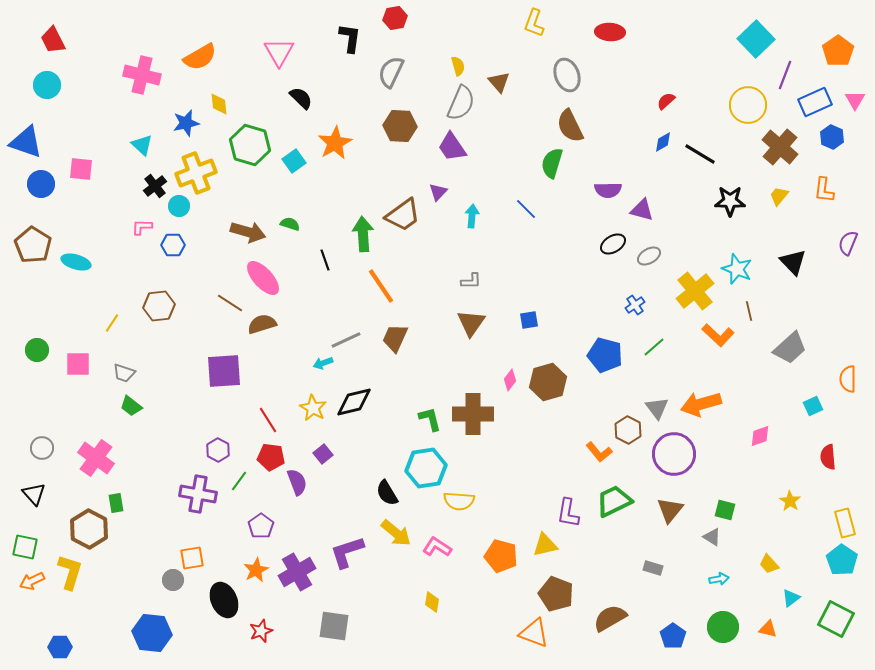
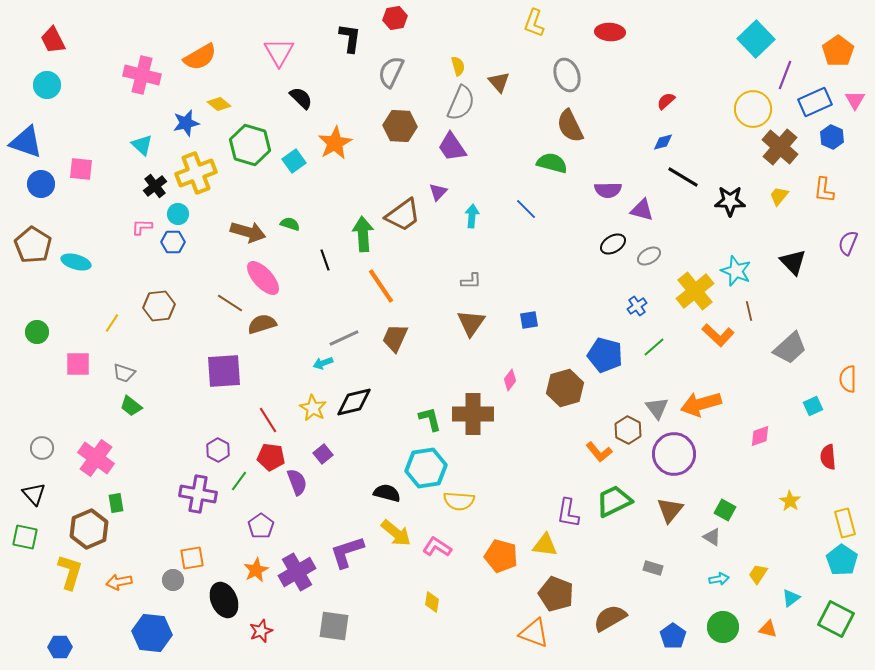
yellow diamond at (219, 104): rotated 45 degrees counterclockwise
yellow circle at (748, 105): moved 5 px right, 4 px down
blue diamond at (663, 142): rotated 15 degrees clockwise
black line at (700, 154): moved 17 px left, 23 px down
green semicircle at (552, 163): rotated 88 degrees clockwise
cyan circle at (179, 206): moved 1 px left, 8 px down
blue hexagon at (173, 245): moved 3 px up
cyan star at (737, 269): moved 1 px left, 2 px down
blue cross at (635, 305): moved 2 px right, 1 px down
gray line at (346, 340): moved 2 px left, 2 px up
green circle at (37, 350): moved 18 px up
brown hexagon at (548, 382): moved 17 px right, 6 px down
black semicircle at (387, 493): rotated 136 degrees clockwise
green square at (725, 510): rotated 15 degrees clockwise
brown hexagon at (89, 529): rotated 9 degrees clockwise
yellow triangle at (545, 545): rotated 20 degrees clockwise
green square at (25, 547): moved 10 px up
yellow trapezoid at (769, 564): moved 11 px left, 10 px down; rotated 75 degrees clockwise
orange arrow at (32, 581): moved 87 px right, 1 px down; rotated 15 degrees clockwise
